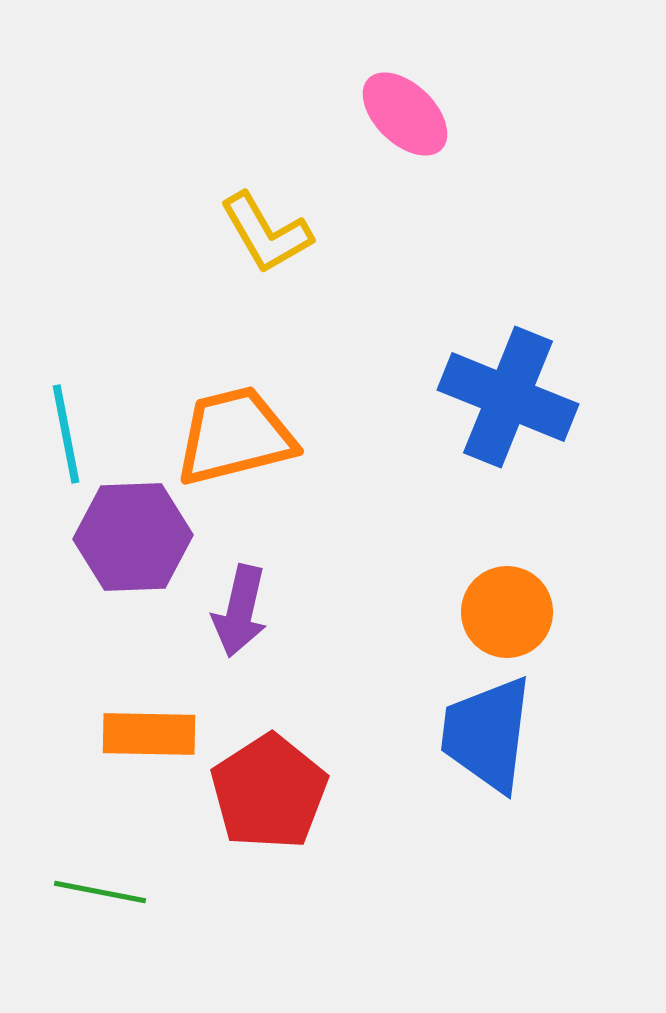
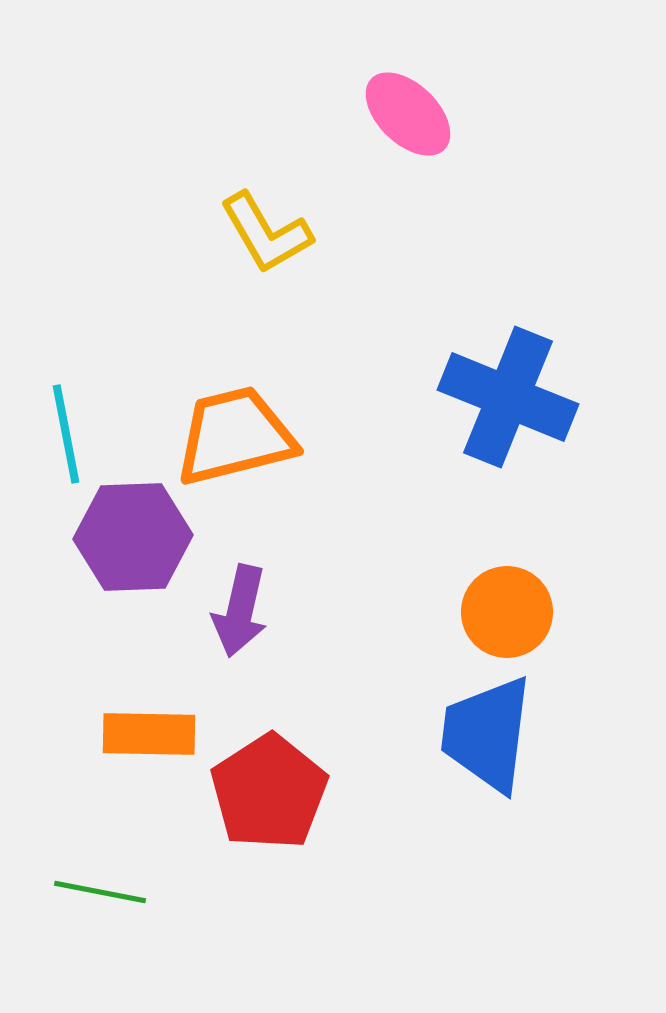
pink ellipse: moved 3 px right
